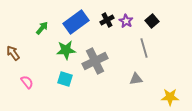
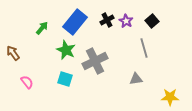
blue rectangle: moved 1 px left; rotated 15 degrees counterclockwise
green star: rotated 30 degrees clockwise
